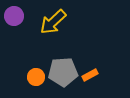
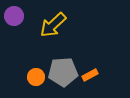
yellow arrow: moved 3 px down
